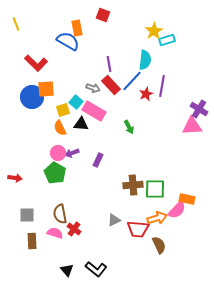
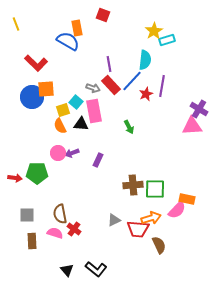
pink rectangle at (94, 111): rotated 50 degrees clockwise
orange semicircle at (60, 128): moved 2 px up
green pentagon at (55, 173): moved 18 px left; rotated 30 degrees counterclockwise
orange arrow at (157, 218): moved 6 px left
